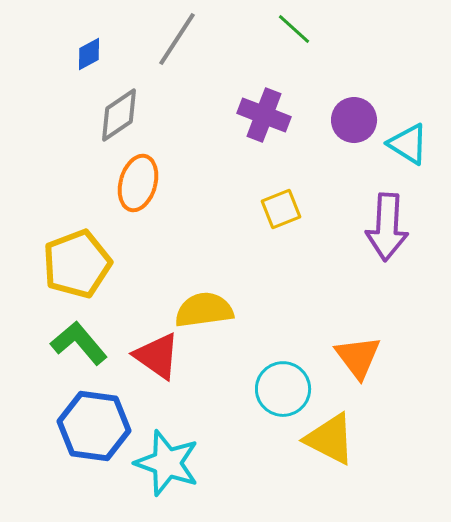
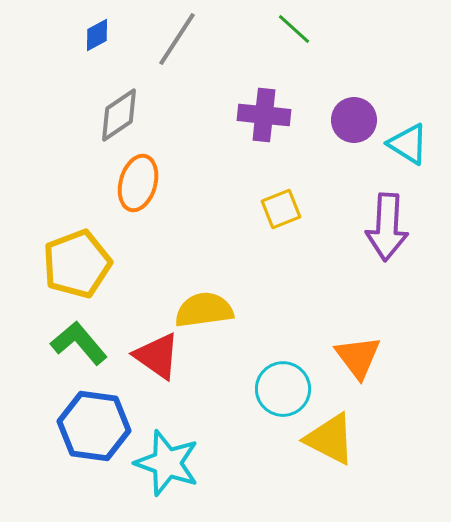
blue diamond: moved 8 px right, 19 px up
purple cross: rotated 15 degrees counterclockwise
